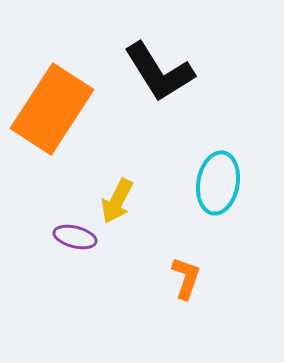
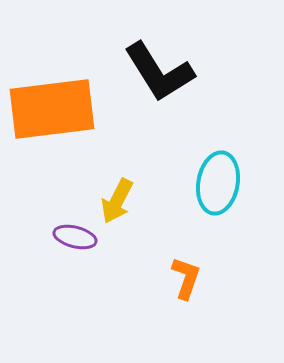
orange rectangle: rotated 50 degrees clockwise
